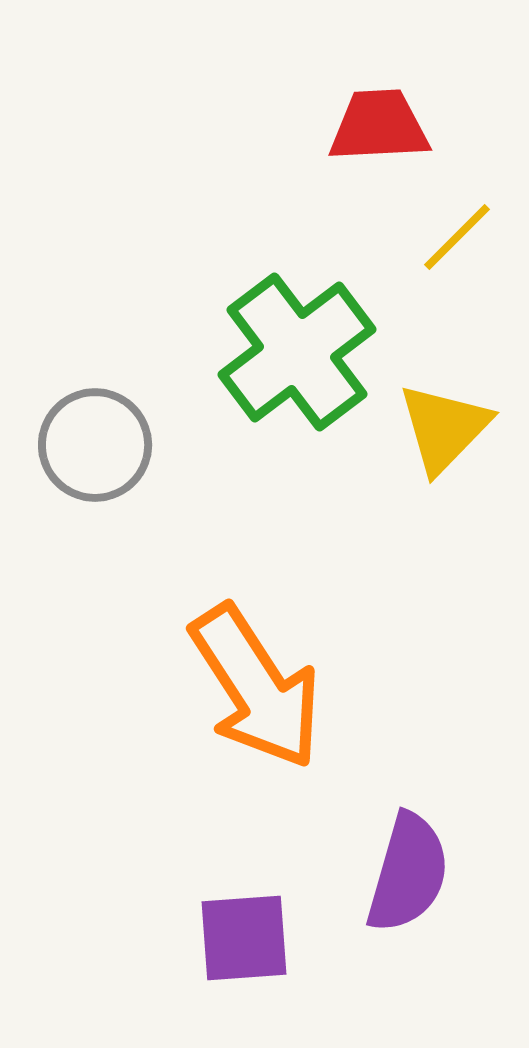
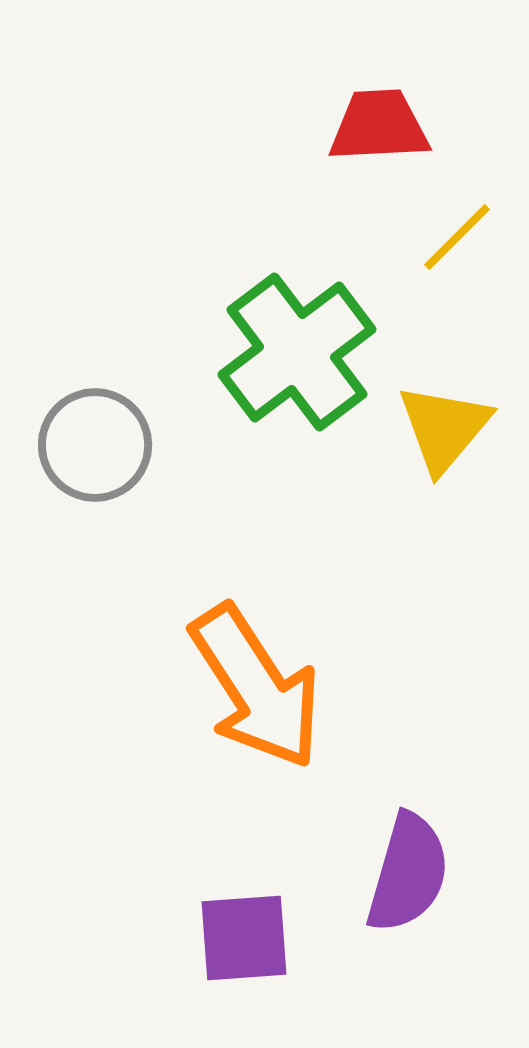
yellow triangle: rotated 4 degrees counterclockwise
